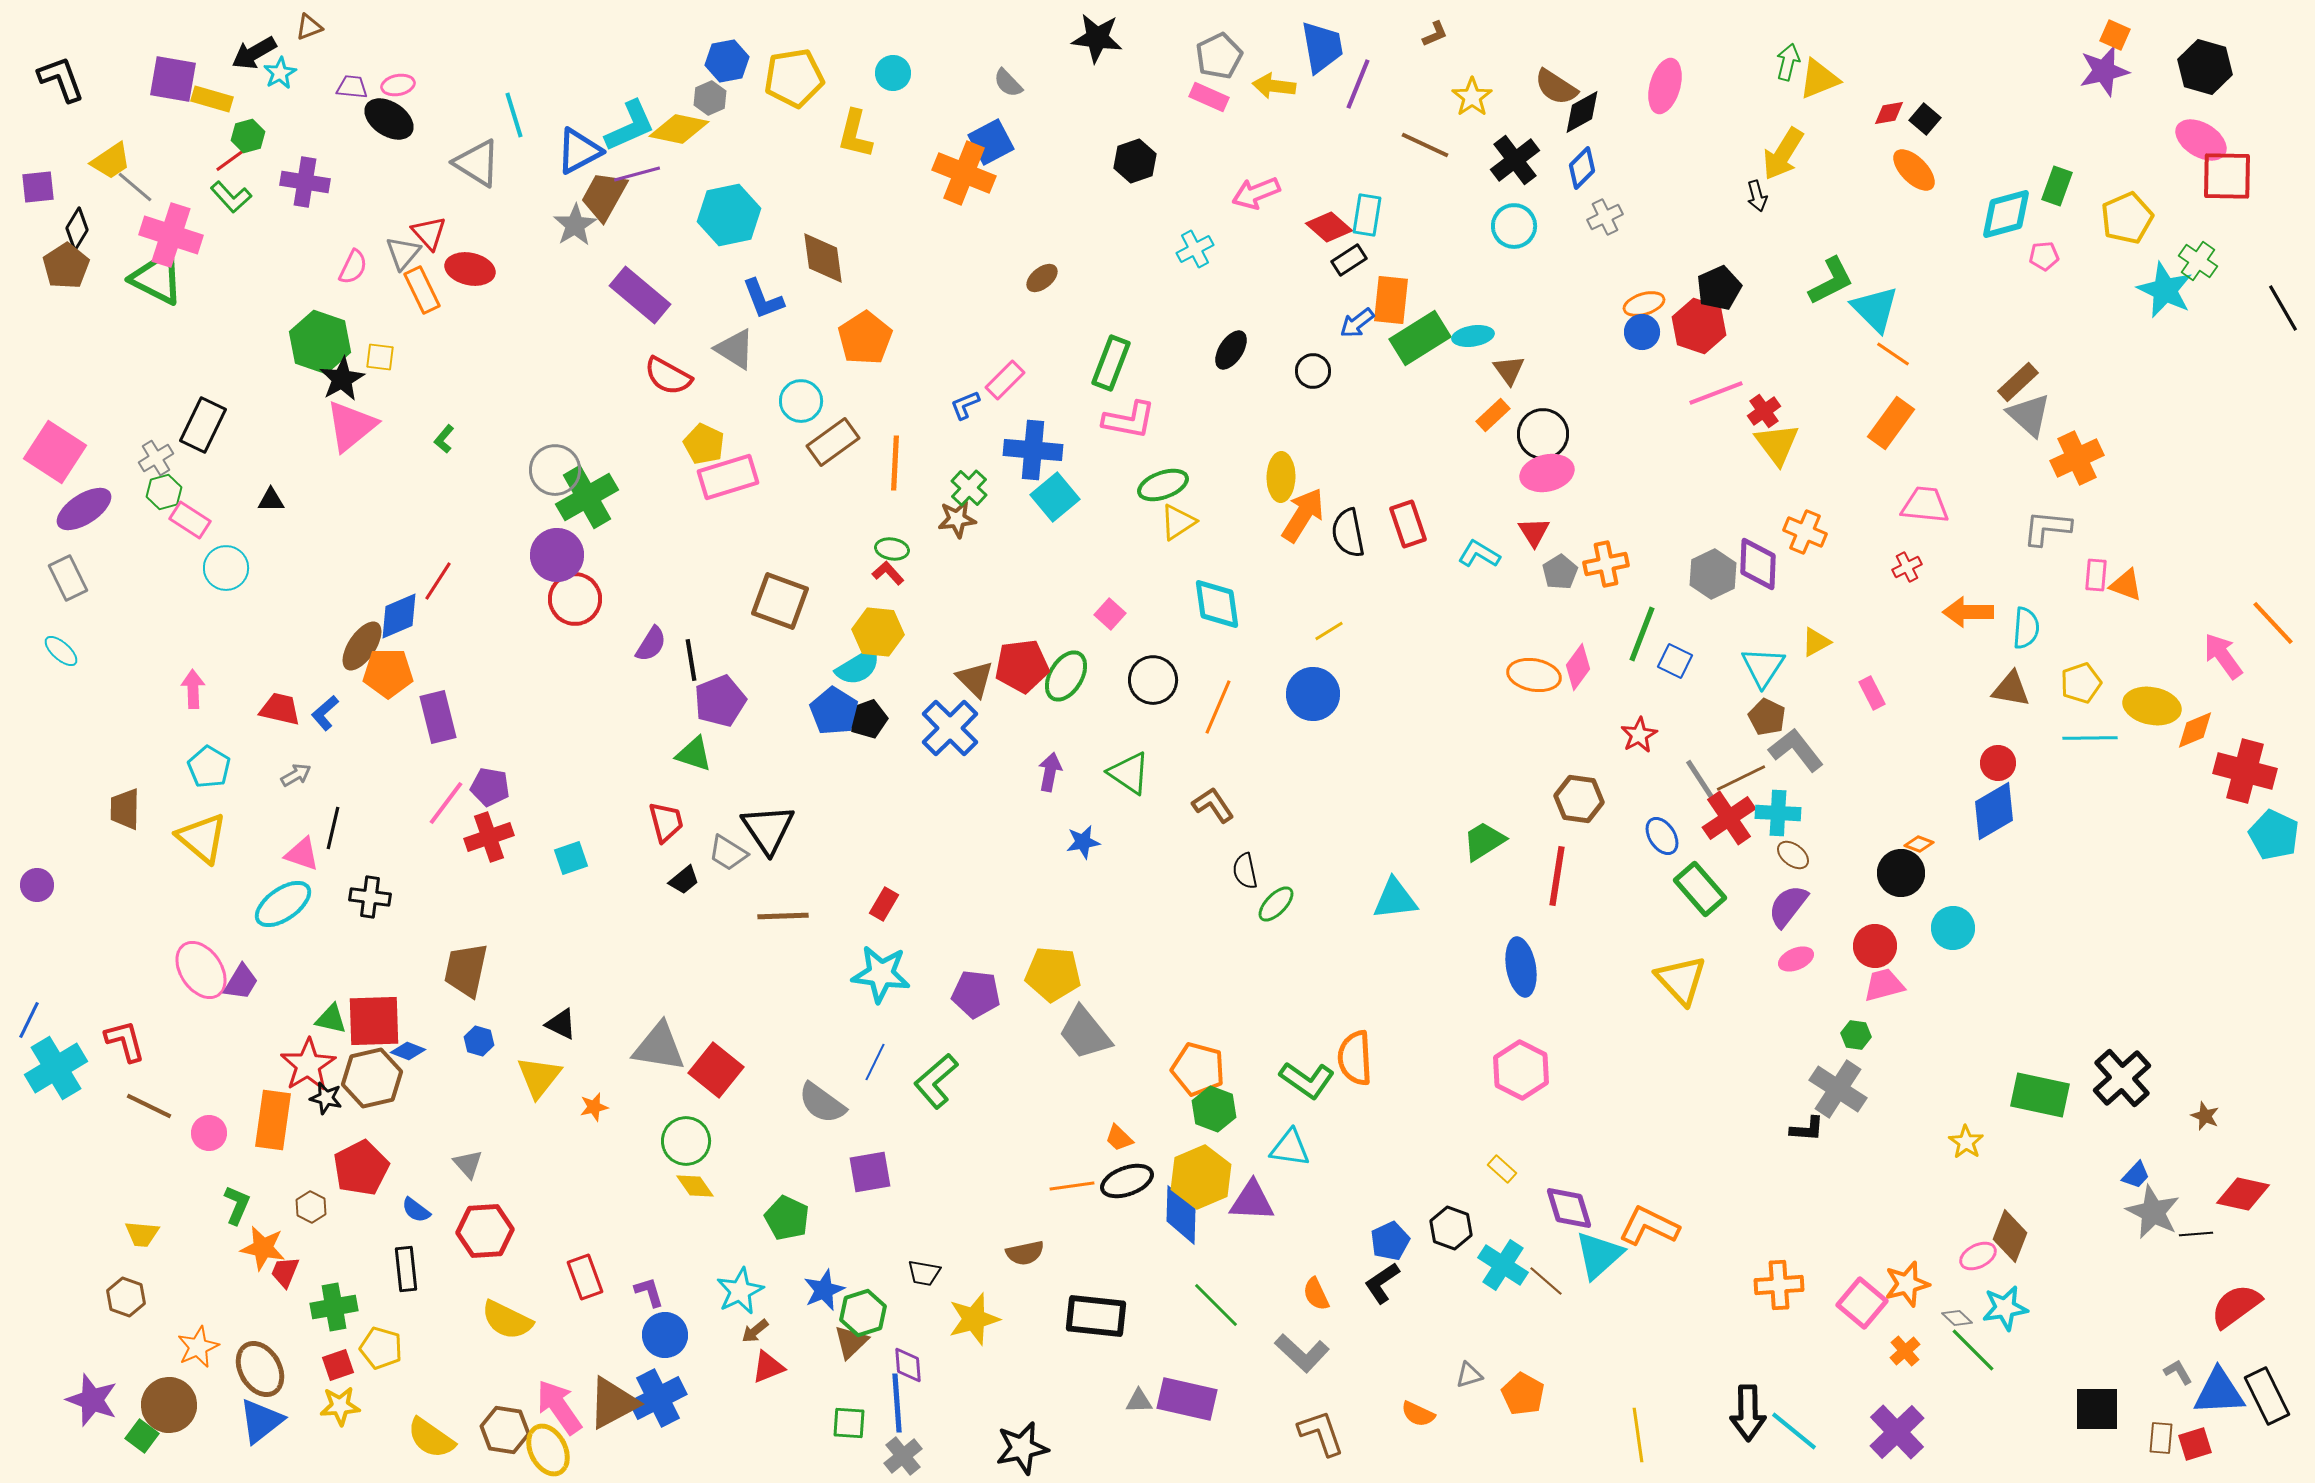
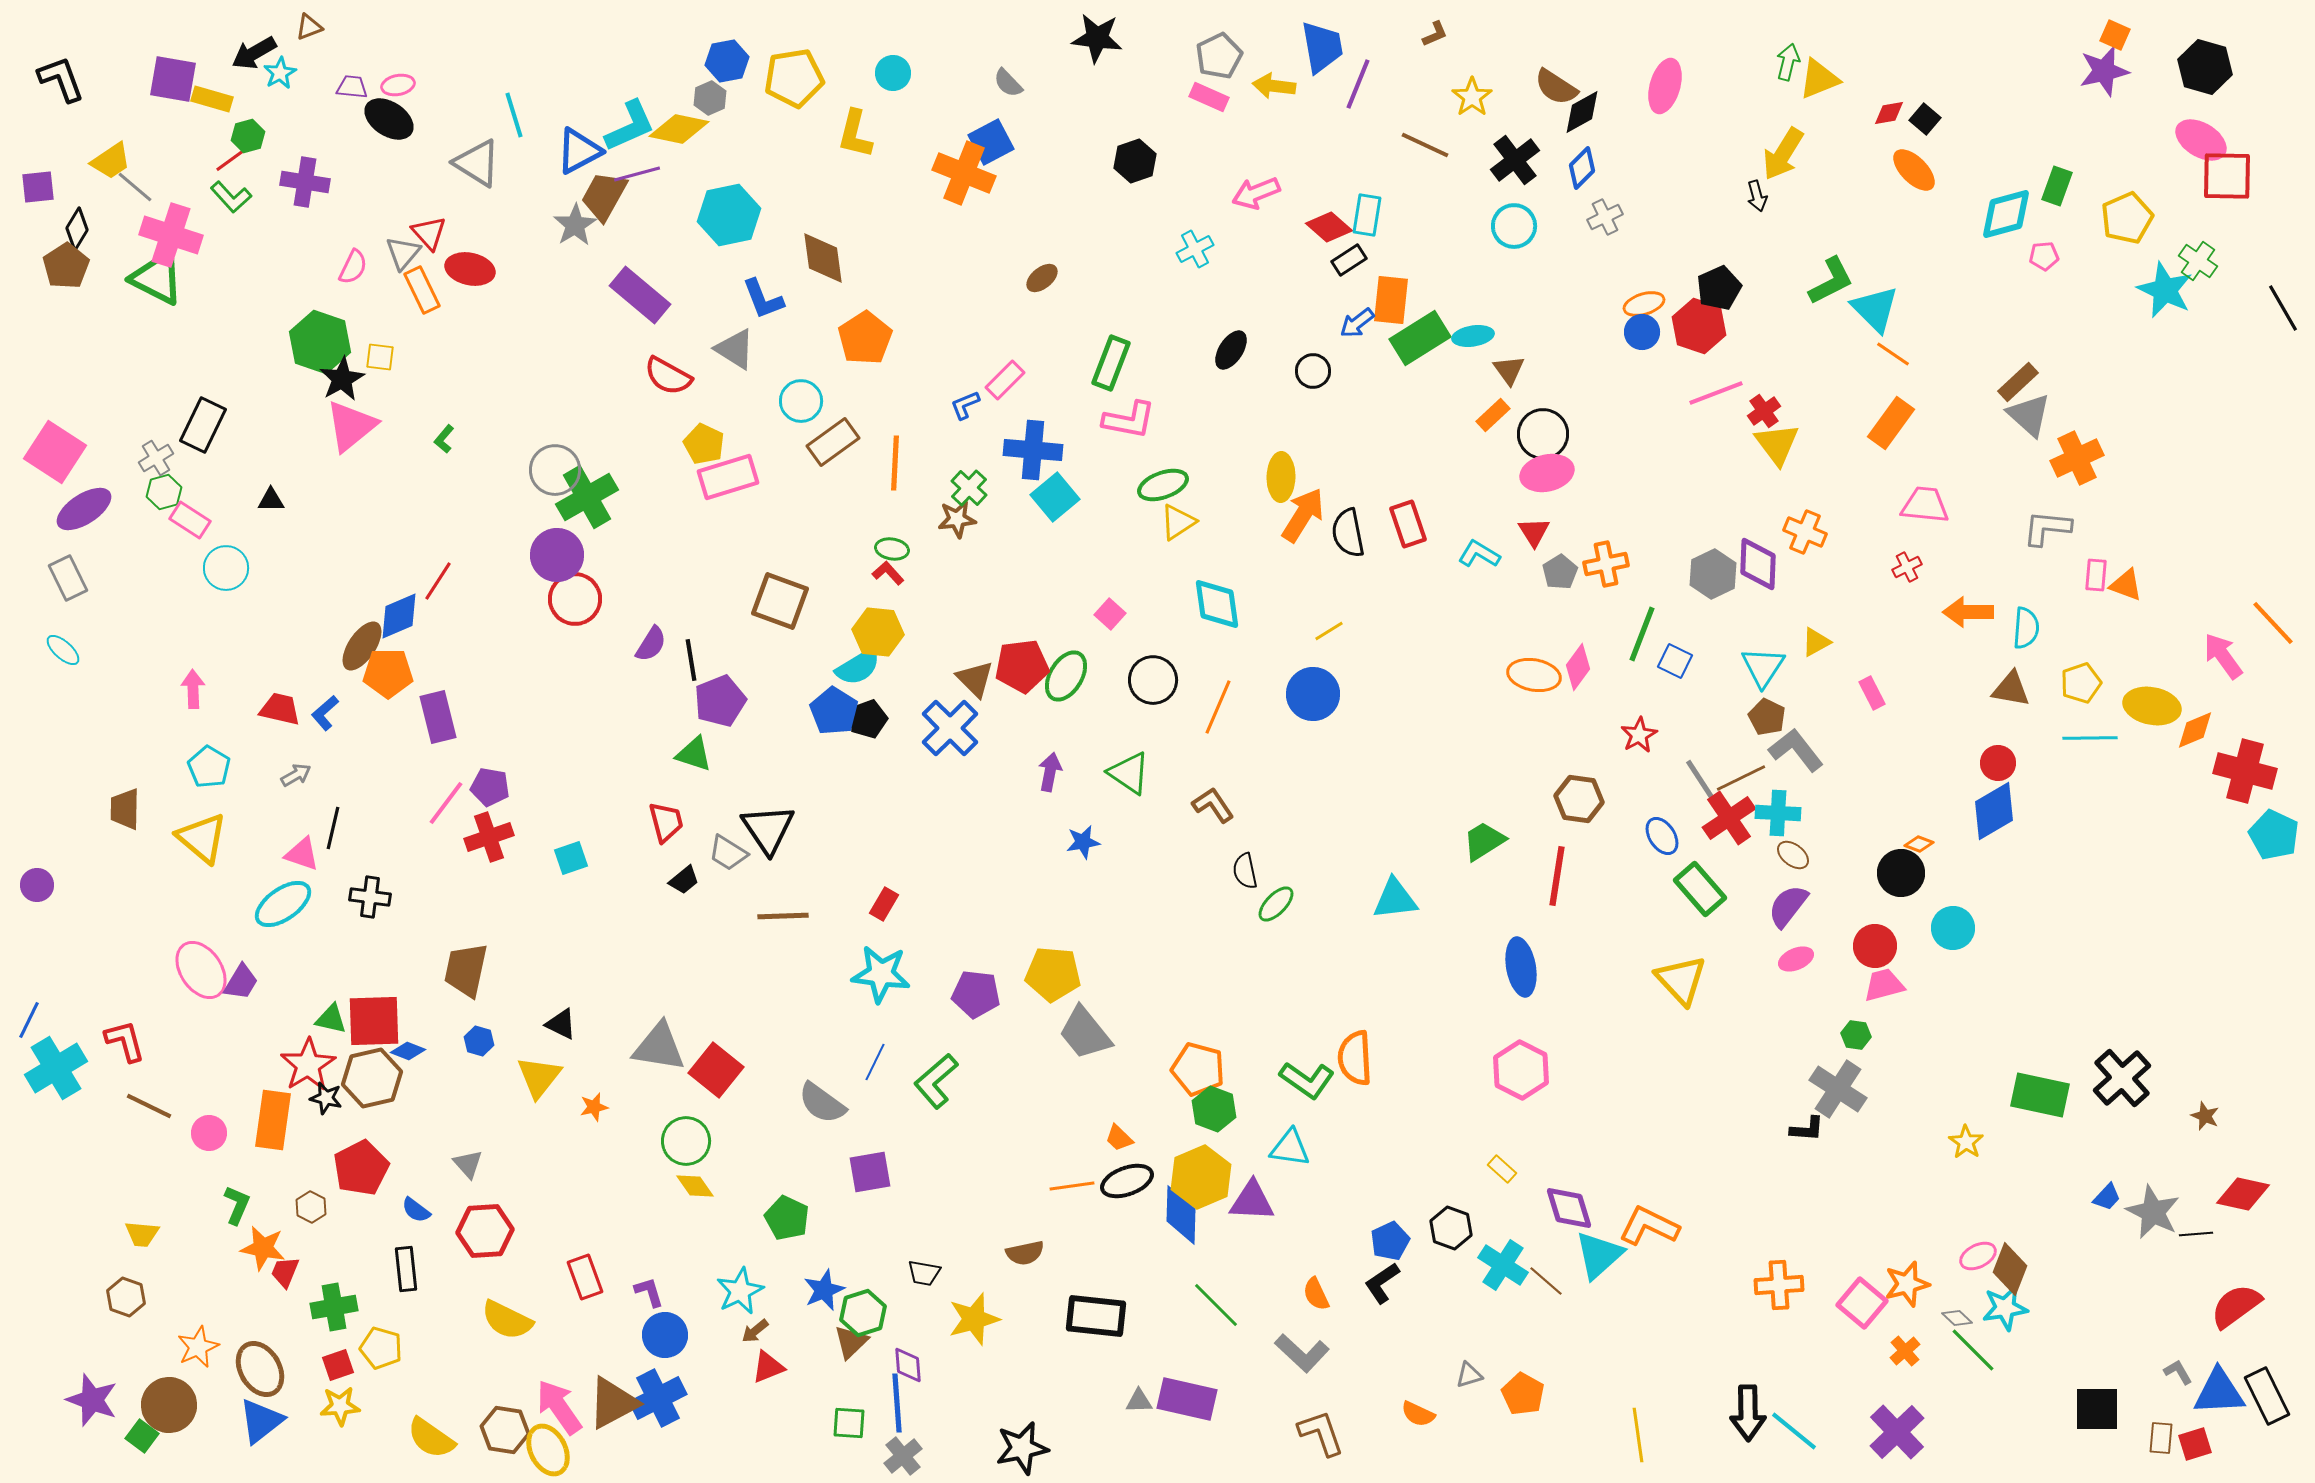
cyan ellipse at (61, 651): moved 2 px right, 1 px up
blue trapezoid at (2136, 1175): moved 29 px left, 22 px down
brown diamond at (2010, 1236): moved 33 px down
